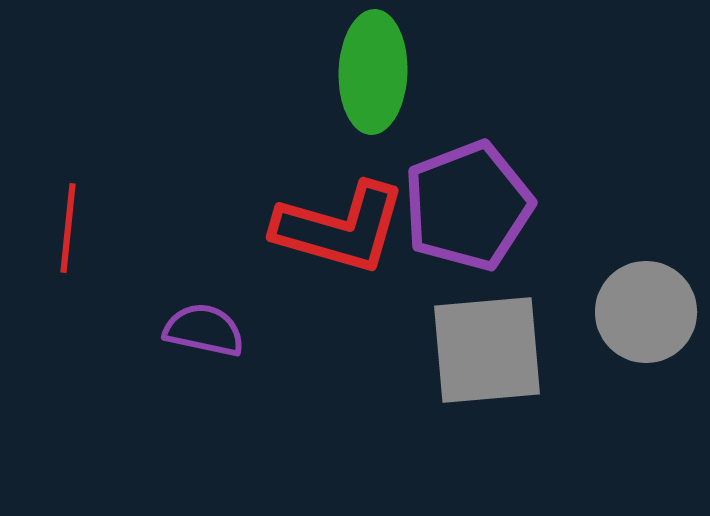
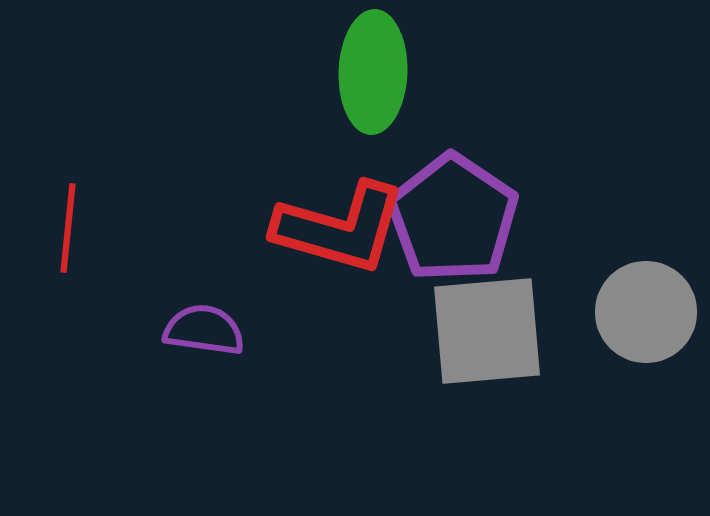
purple pentagon: moved 15 px left, 12 px down; rotated 17 degrees counterclockwise
purple semicircle: rotated 4 degrees counterclockwise
gray square: moved 19 px up
